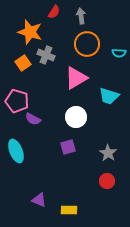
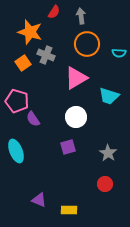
purple semicircle: rotated 28 degrees clockwise
red circle: moved 2 px left, 3 px down
